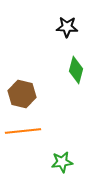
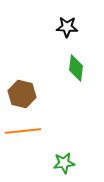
green diamond: moved 2 px up; rotated 8 degrees counterclockwise
green star: moved 2 px right, 1 px down
